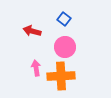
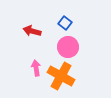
blue square: moved 1 px right, 4 px down
pink circle: moved 3 px right
orange cross: rotated 32 degrees clockwise
